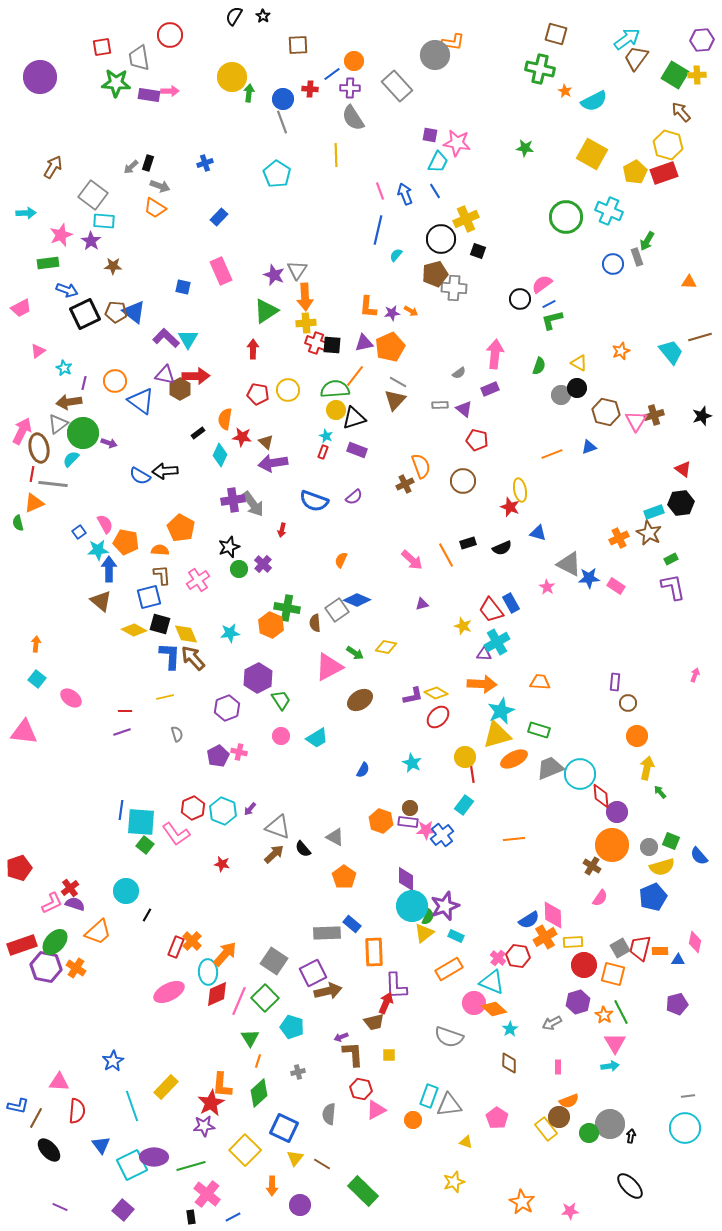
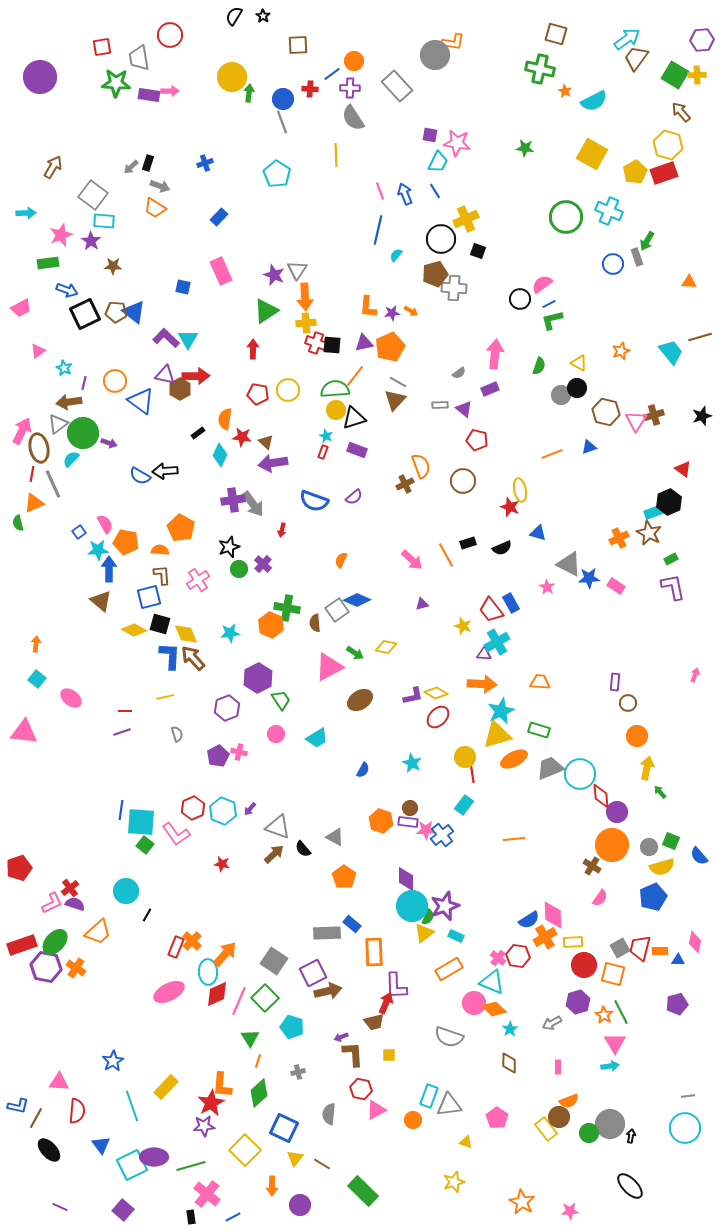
gray line at (53, 484): rotated 60 degrees clockwise
black hexagon at (681, 503): moved 12 px left, 1 px up; rotated 15 degrees counterclockwise
pink circle at (281, 736): moved 5 px left, 2 px up
